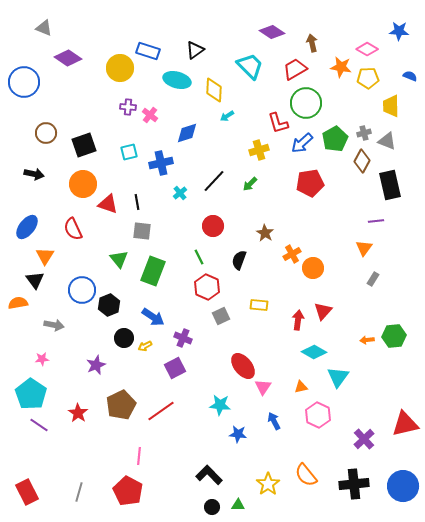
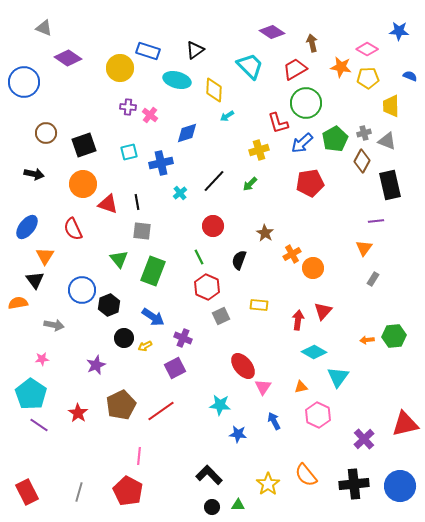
blue circle at (403, 486): moved 3 px left
